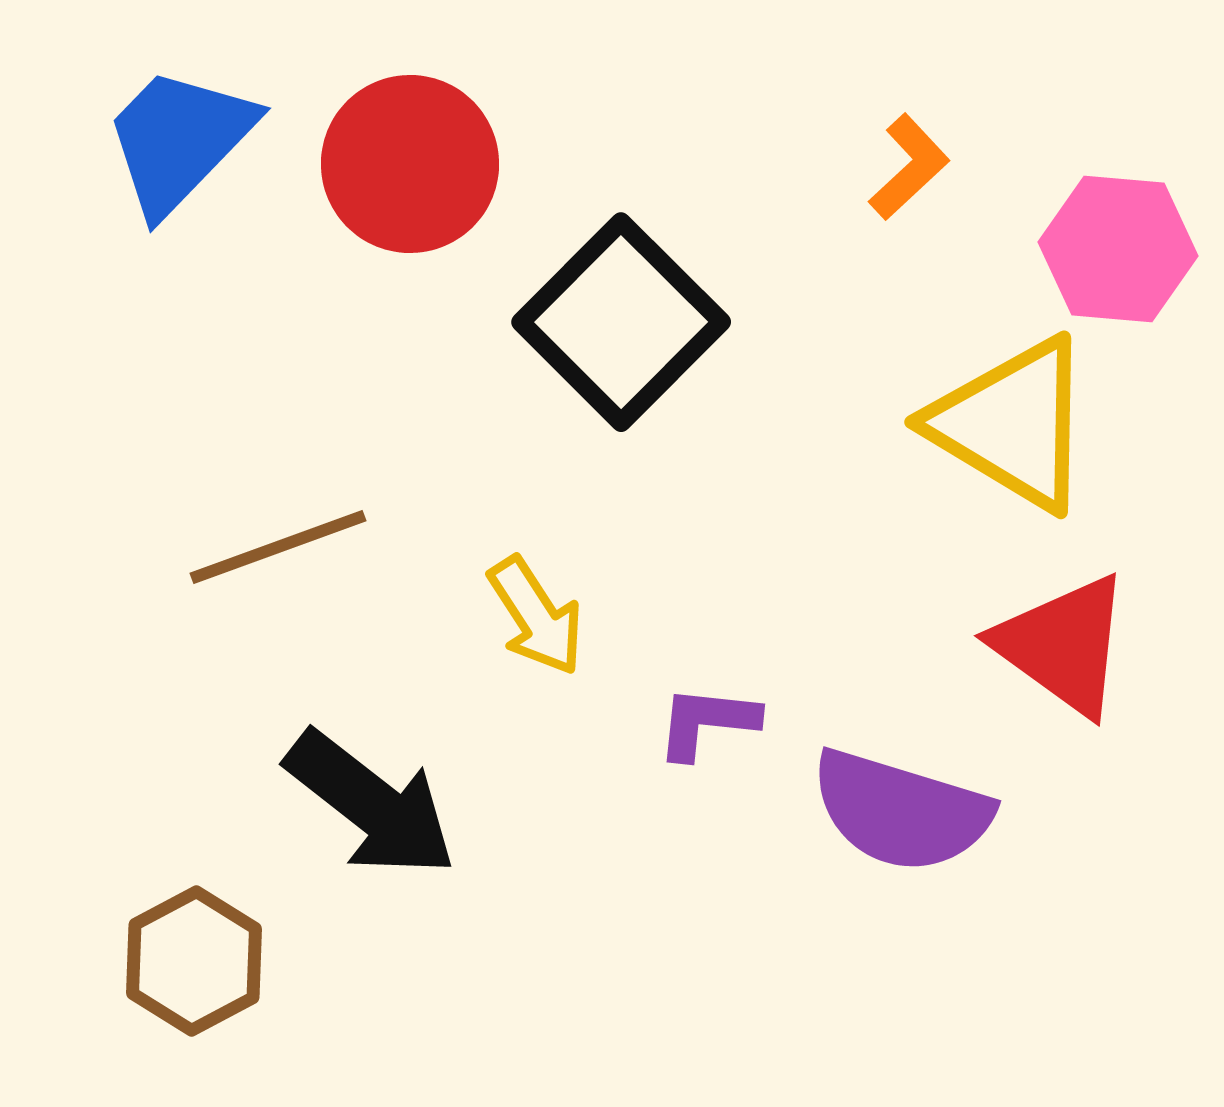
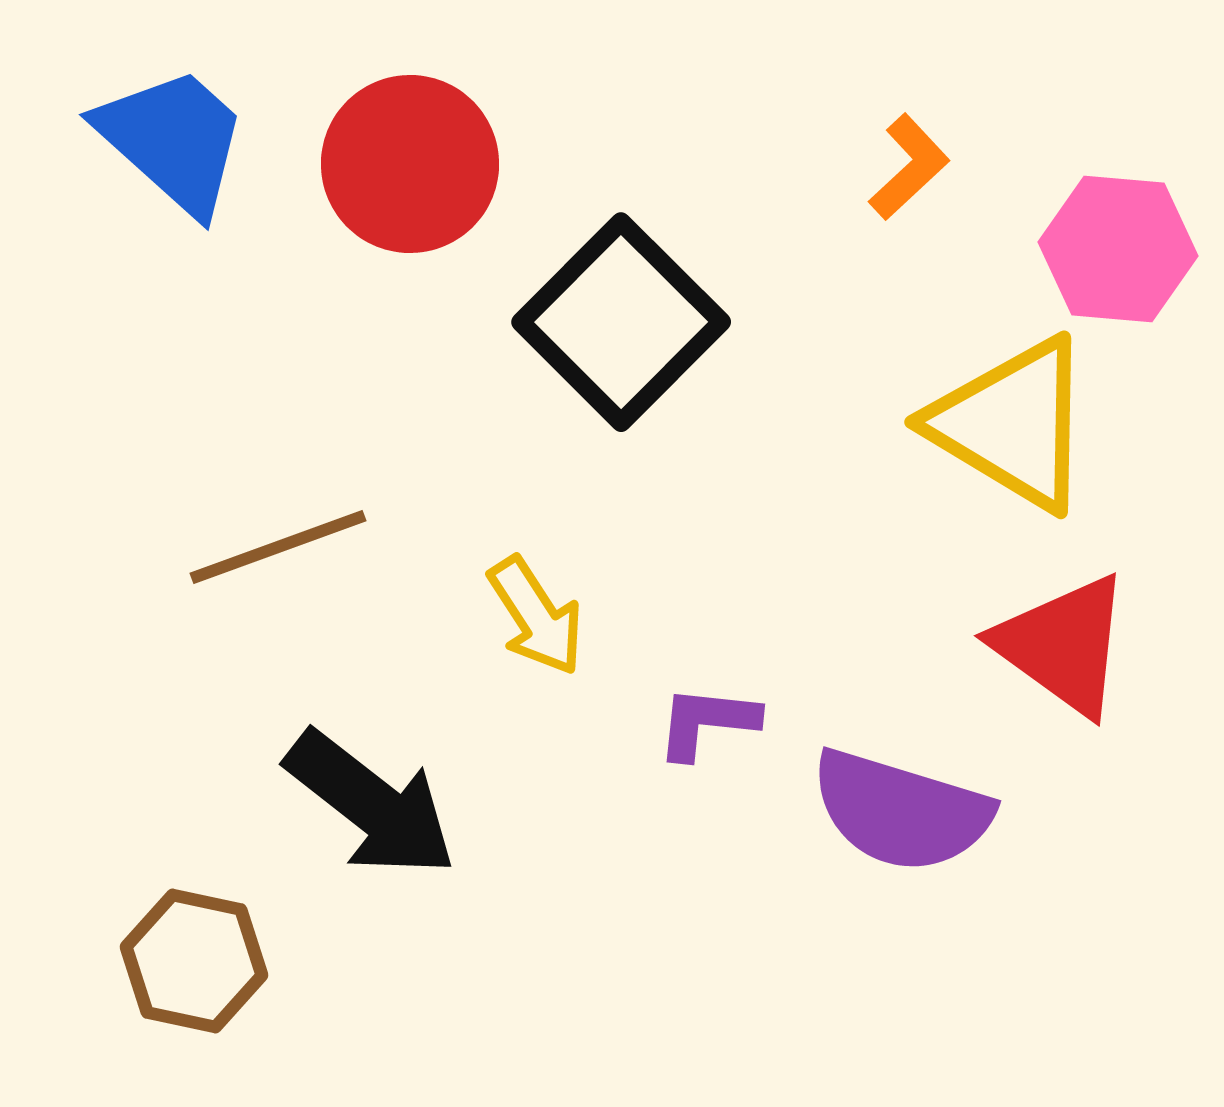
blue trapezoid: moved 6 px left; rotated 88 degrees clockwise
brown hexagon: rotated 20 degrees counterclockwise
